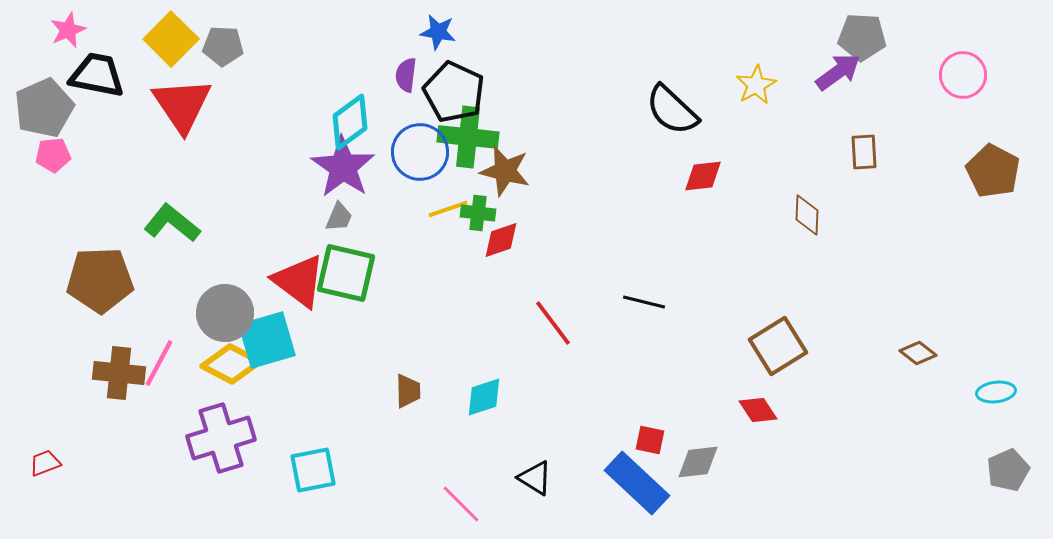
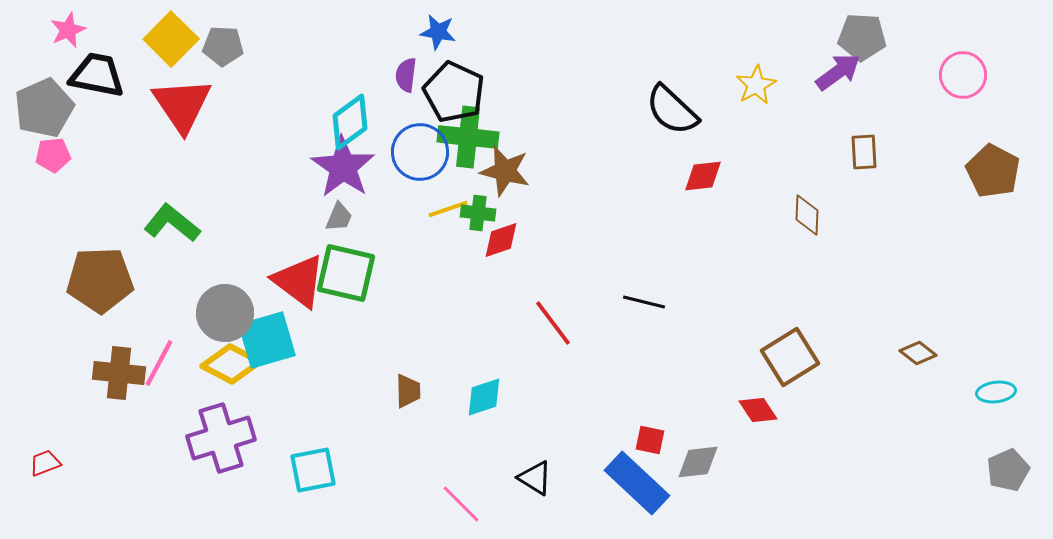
brown square at (778, 346): moved 12 px right, 11 px down
